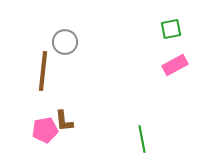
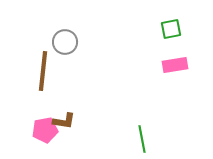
pink rectangle: rotated 20 degrees clockwise
brown L-shape: rotated 75 degrees counterclockwise
